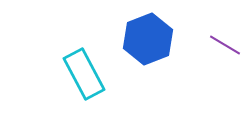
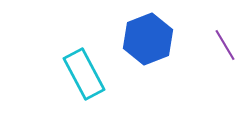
purple line: rotated 28 degrees clockwise
